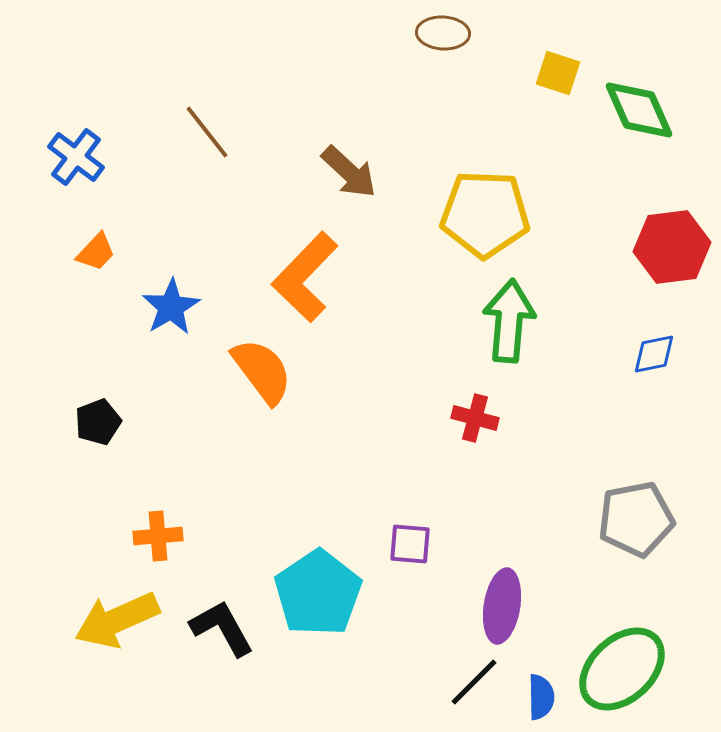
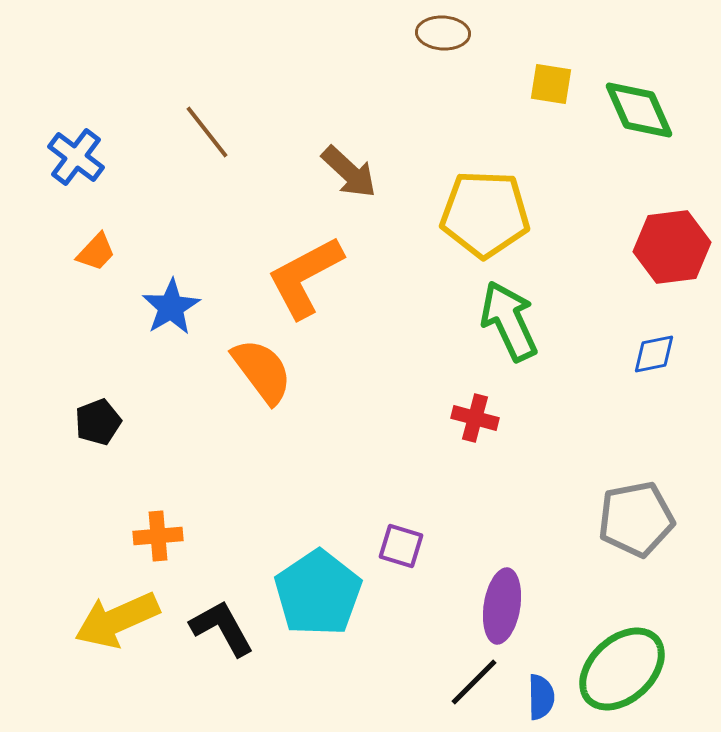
yellow square: moved 7 px left, 11 px down; rotated 9 degrees counterclockwise
orange L-shape: rotated 18 degrees clockwise
green arrow: rotated 30 degrees counterclockwise
purple square: moved 9 px left, 2 px down; rotated 12 degrees clockwise
